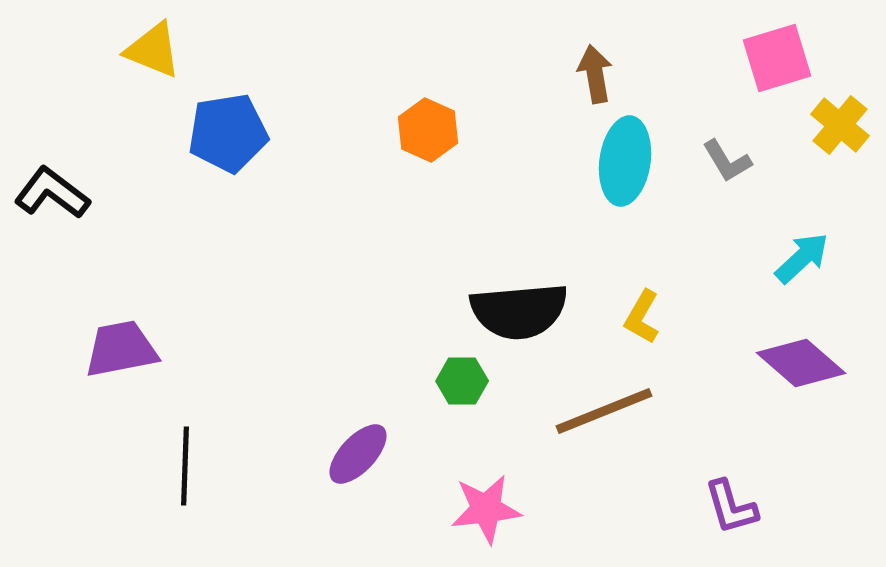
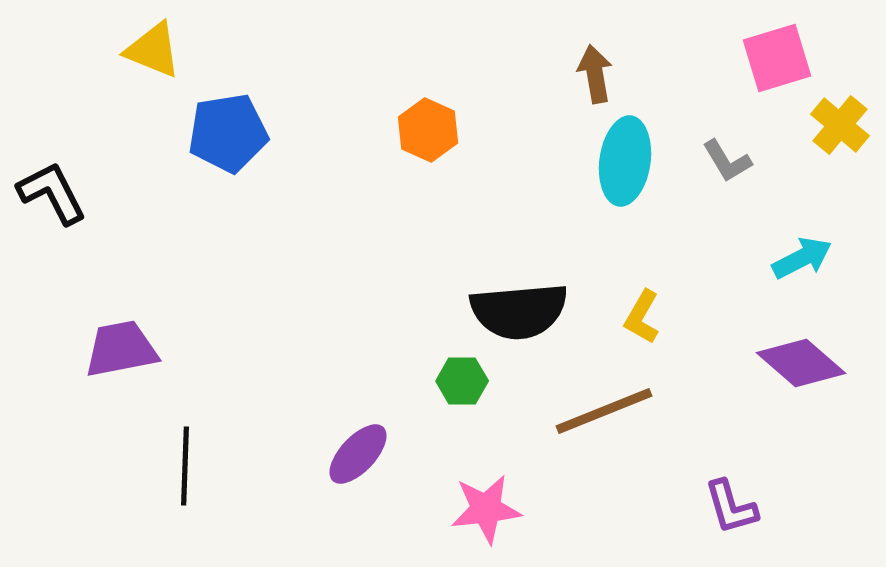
black L-shape: rotated 26 degrees clockwise
cyan arrow: rotated 16 degrees clockwise
